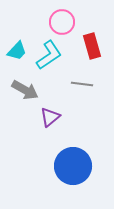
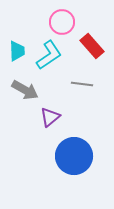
red rectangle: rotated 25 degrees counterclockwise
cyan trapezoid: rotated 45 degrees counterclockwise
blue circle: moved 1 px right, 10 px up
